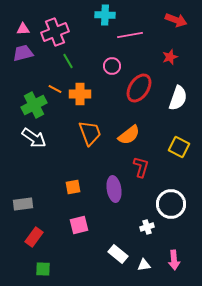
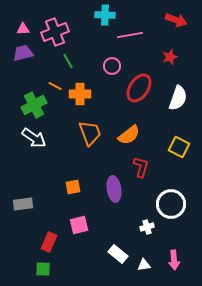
orange line: moved 3 px up
red rectangle: moved 15 px right, 5 px down; rotated 12 degrees counterclockwise
